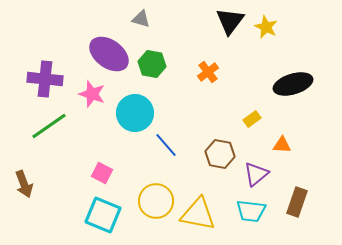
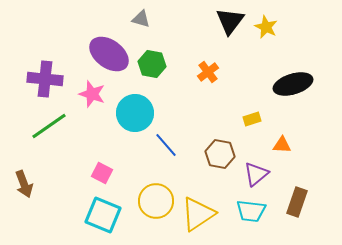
yellow rectangle: rotated 18 degrees clockwise
yellow triangle: rotated 45 degrees counterclockwise
